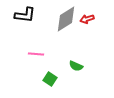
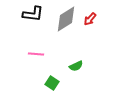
black L-shape: moved 8 px right, 1 px up
red arrow: moved 3 px right; rotated 32 degrees counterclockwise
green semicircle: rotated 48 degrees counterclockwise
green square: moved 2 px right, 4 px down
